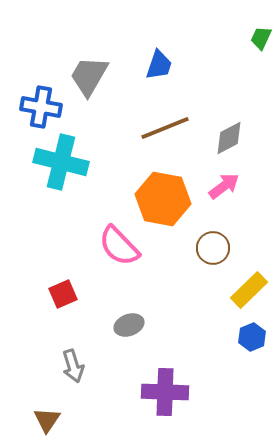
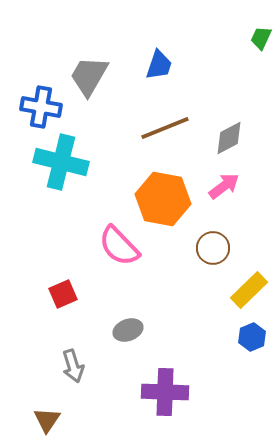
gray ellipse: moved 1 px left, 5 px down
